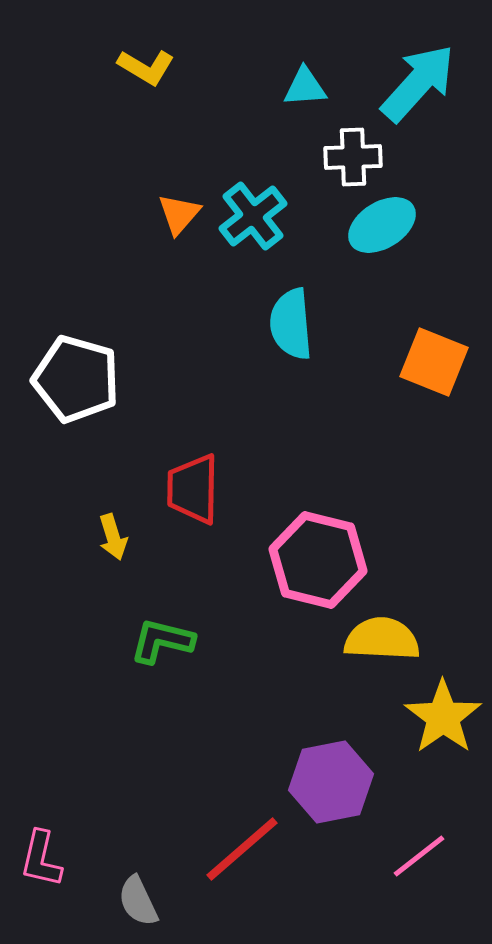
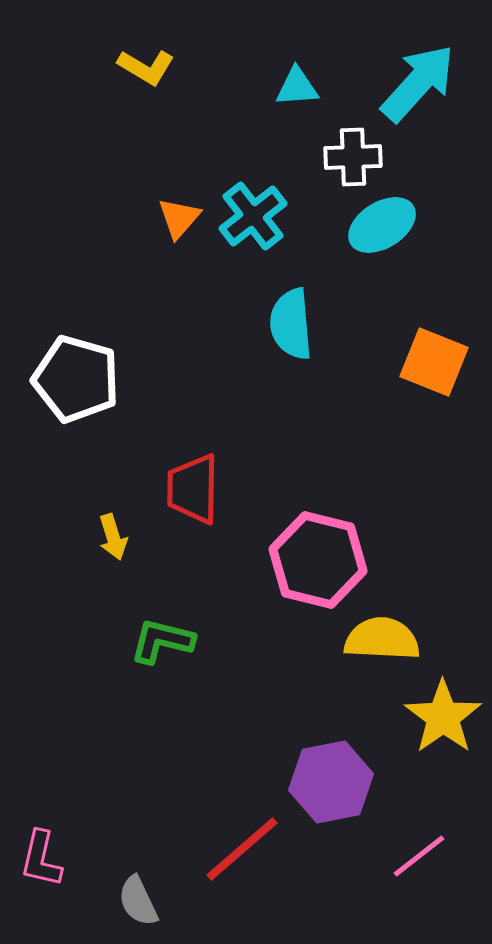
cyan triangle: moved 8 px left
orange triangle: moved 4 px down
